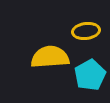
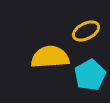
yellow ellipse: rotated 20 degrees counterclockwise
